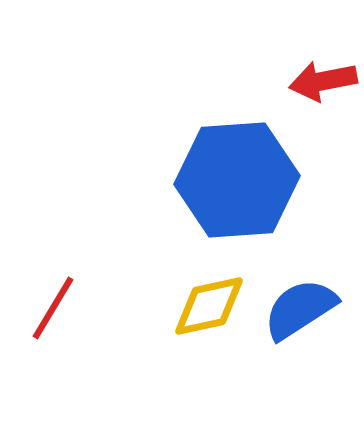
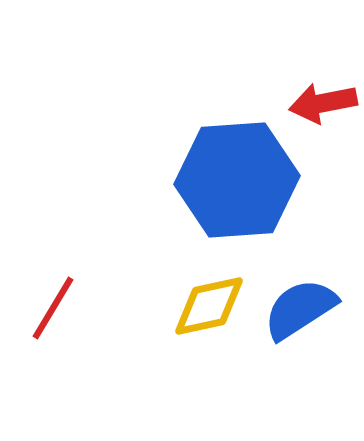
red arrow: moved 22 px down
